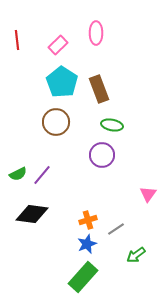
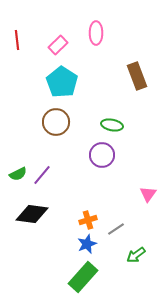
brown rectangle: moved 38 px right, 13 px up
